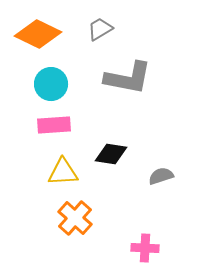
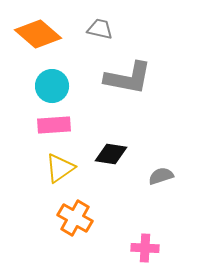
gray trapezoid: rotated 44 degrees clockwise
orange diamond: rotated 15 degrees clockwise
cyan circle: moved 1 px right, 2 px down
yellow triangle: moved 3 px left, 4 px up; rotated 32 degrees counterclockwise
orange cross: rotated 12 degrees counterclockwise
